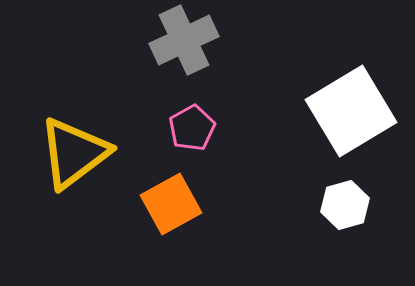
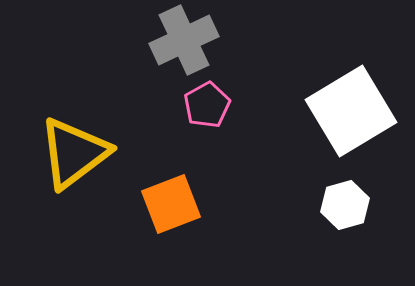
pink pentagon: moved 15 px right, 23 px up
orange square: rotated 8 degrees clockwise
